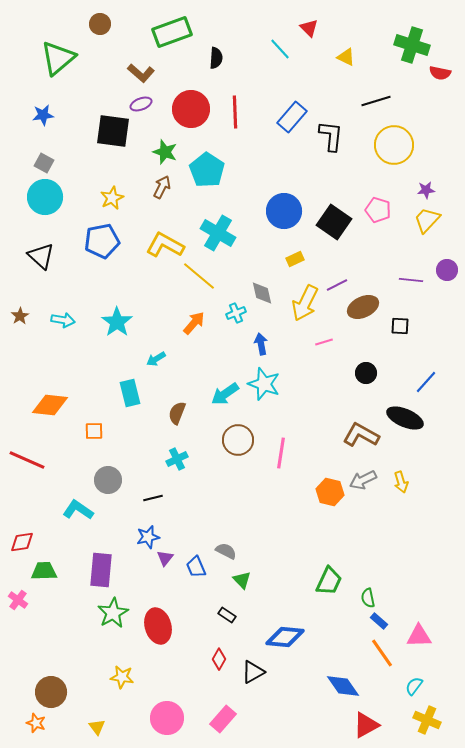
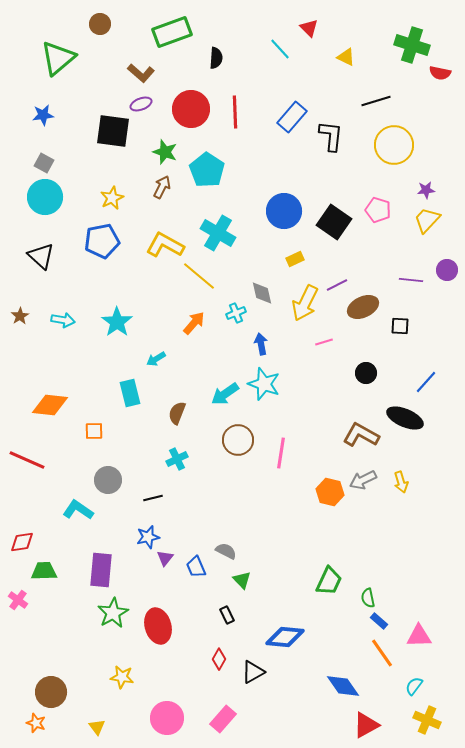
black rectangle at (227, 615): rotated 30 degrees clockwise
